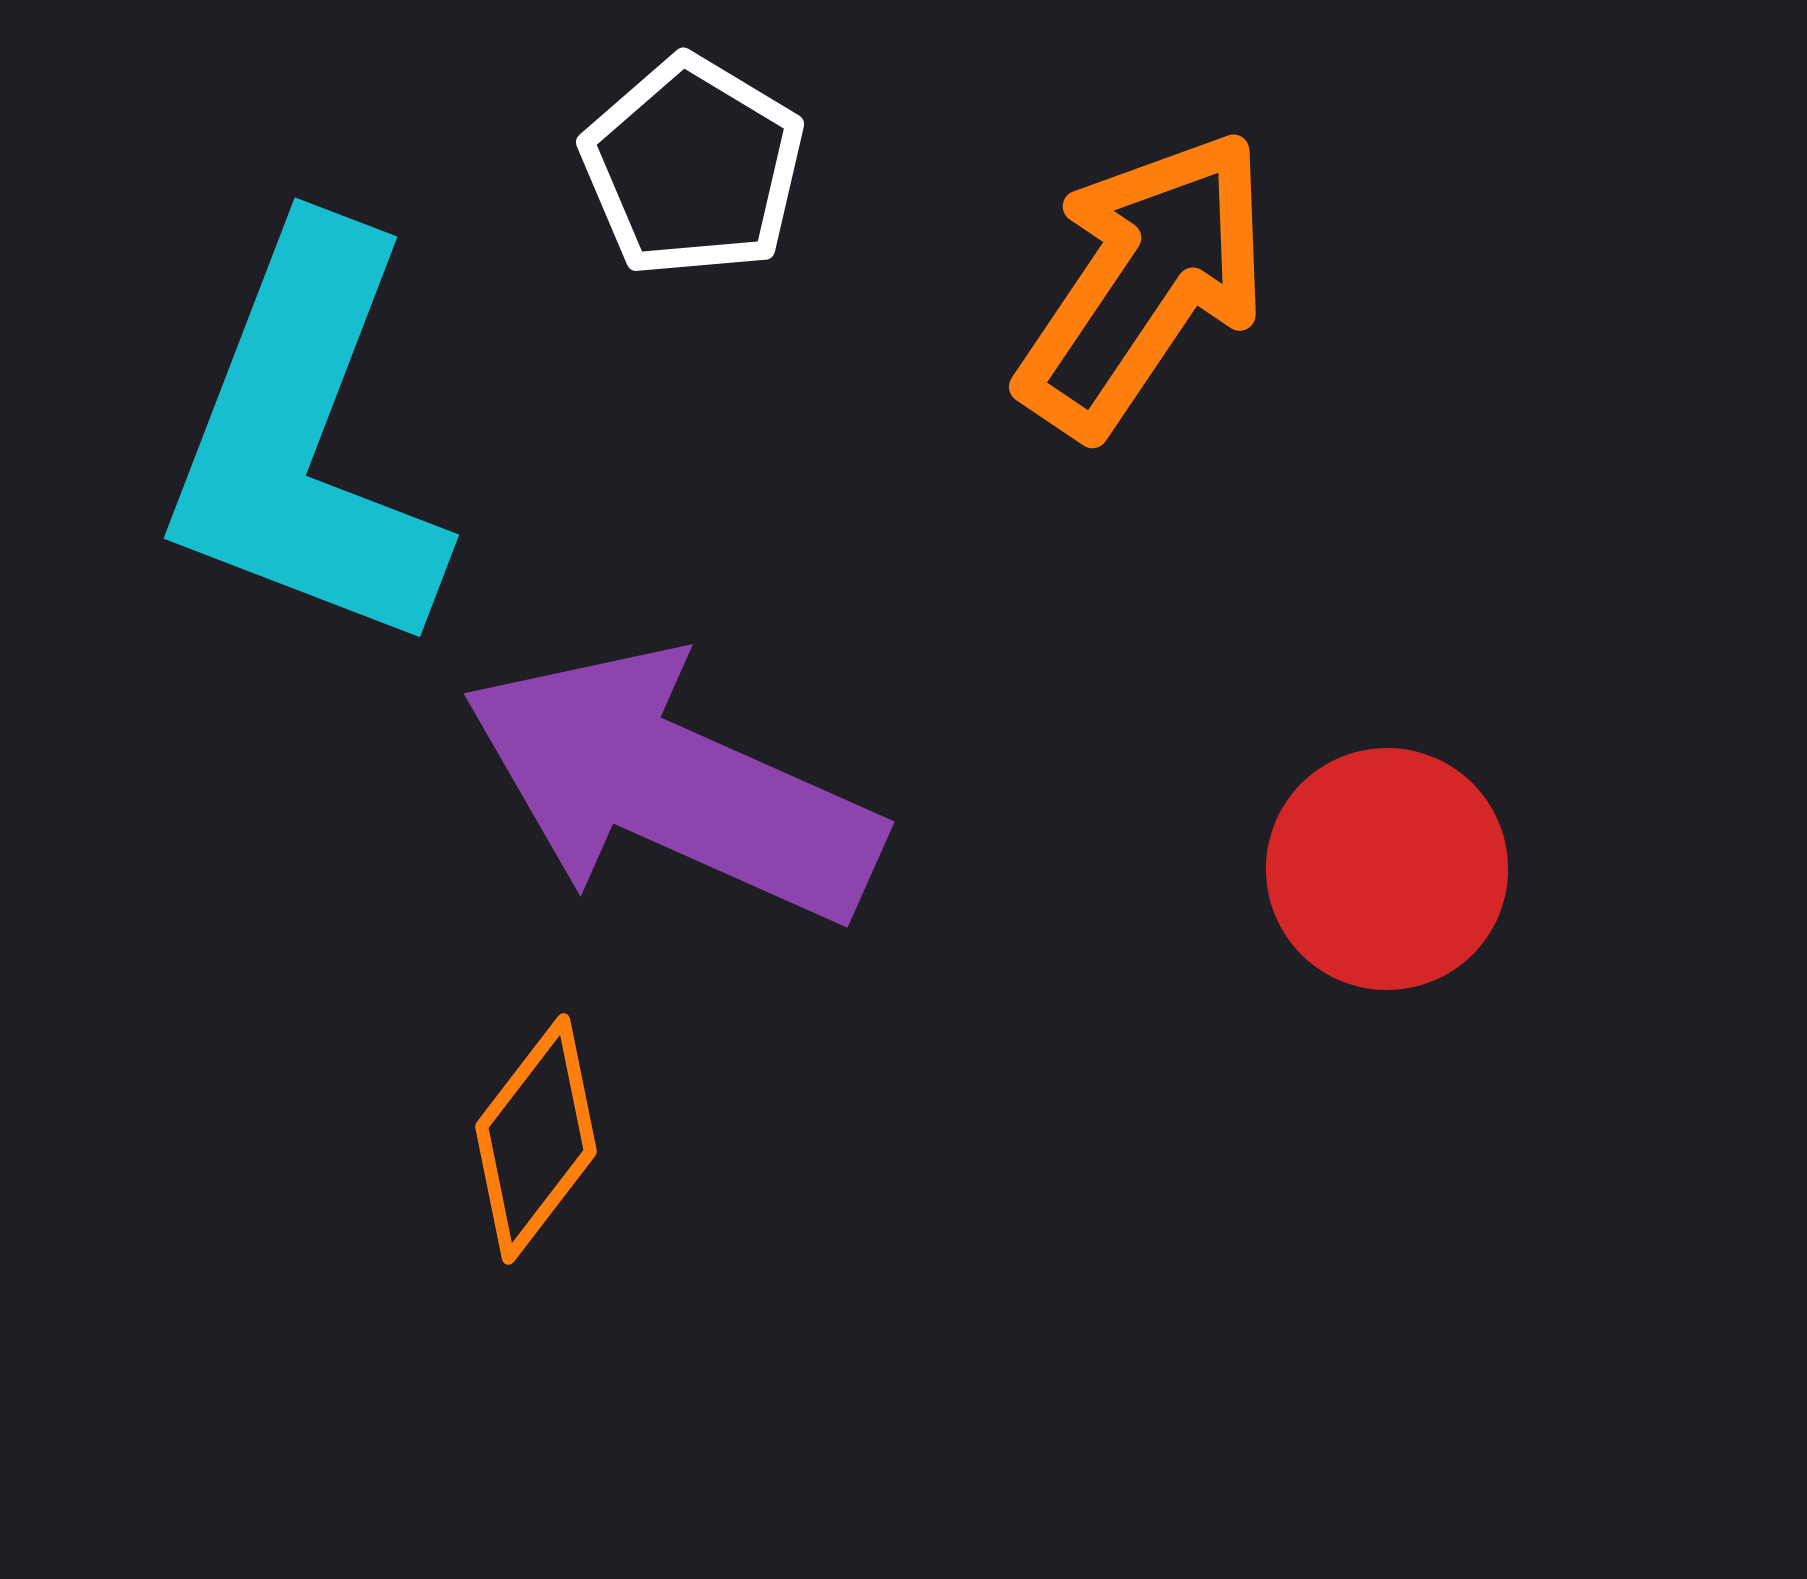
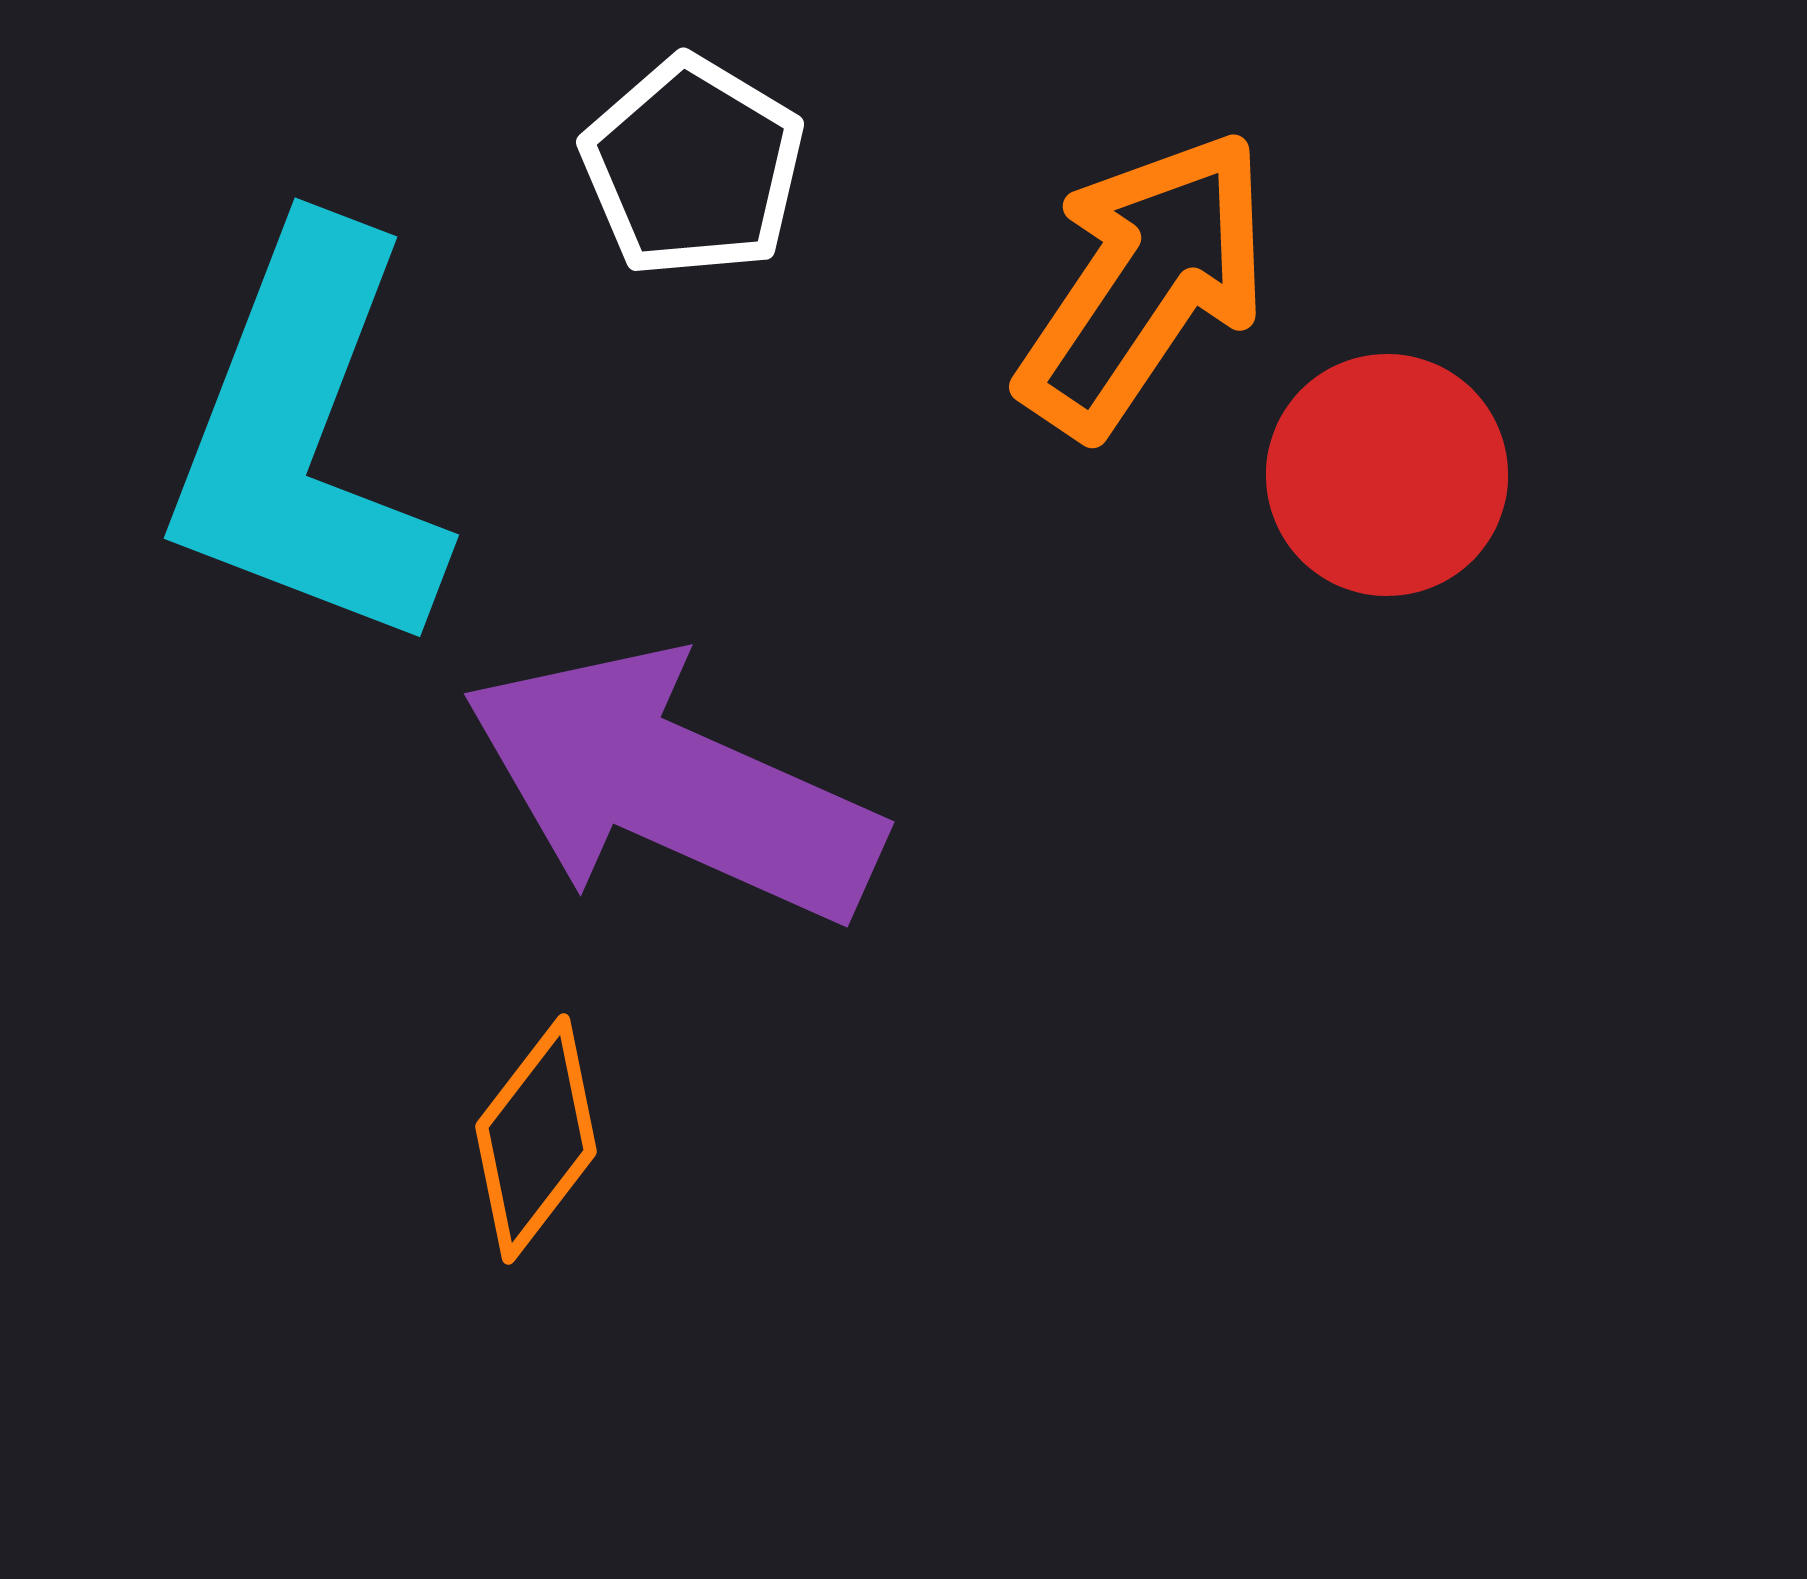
red circle: moved 394 px up
